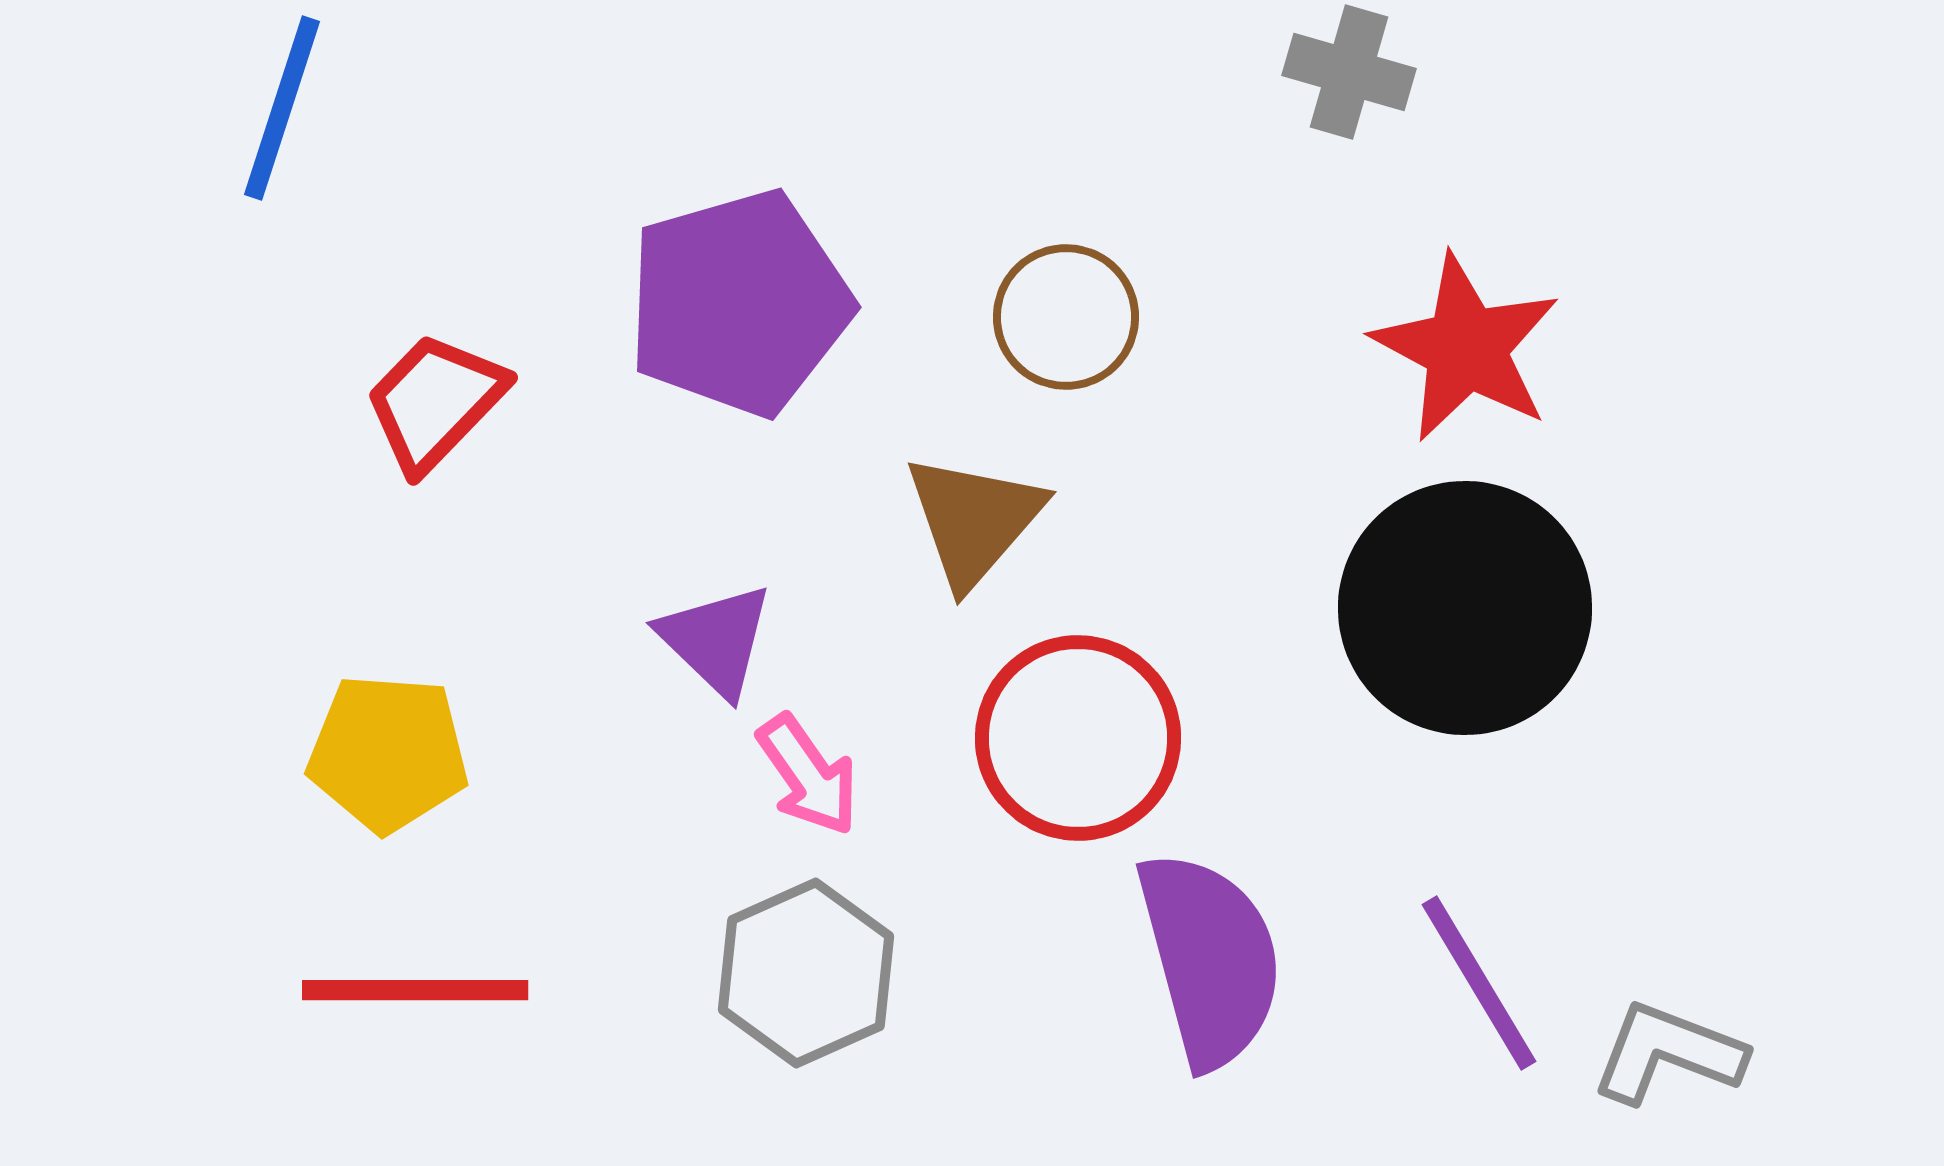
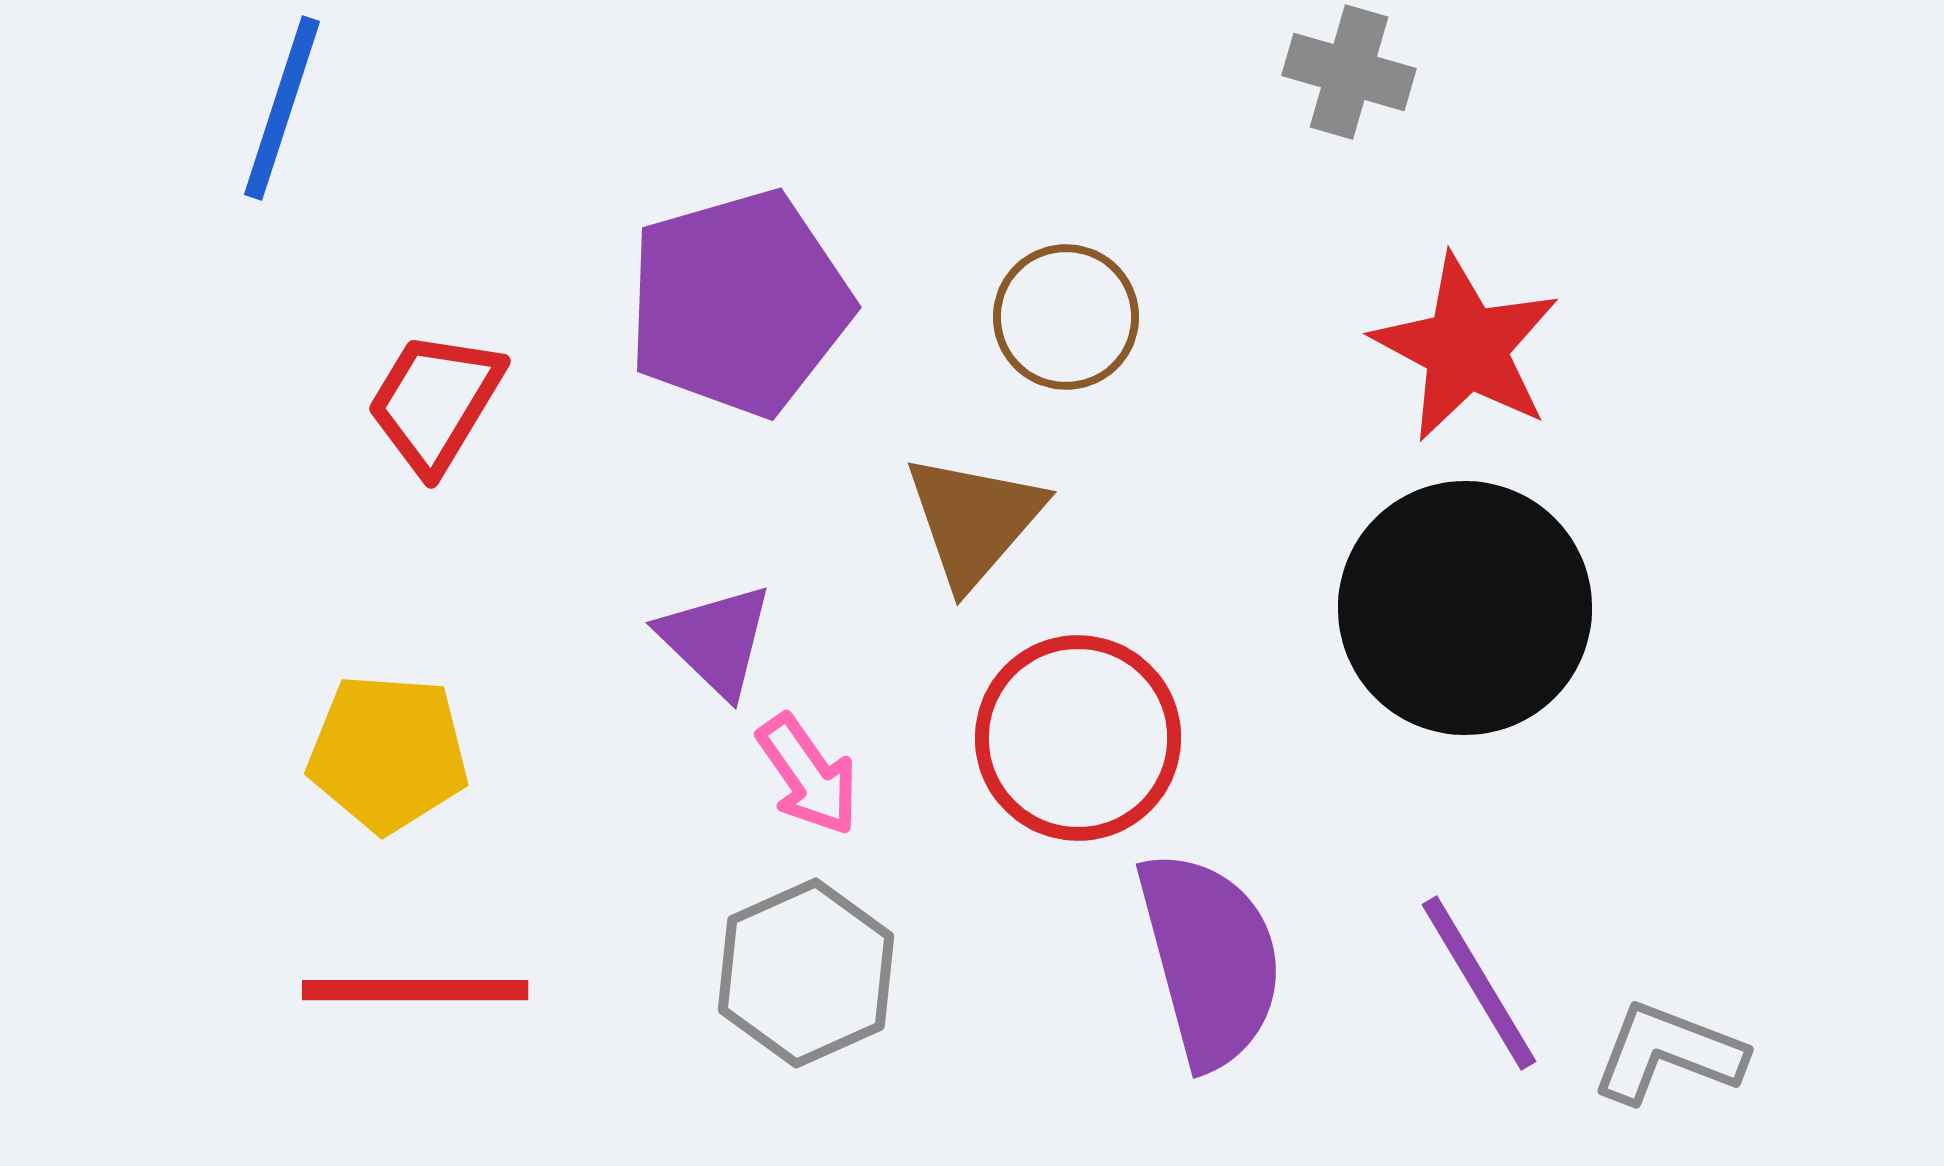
red trapezoid: rotated 13 degrees counterclockwise
